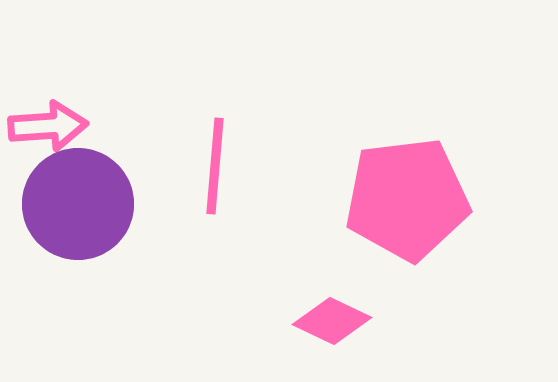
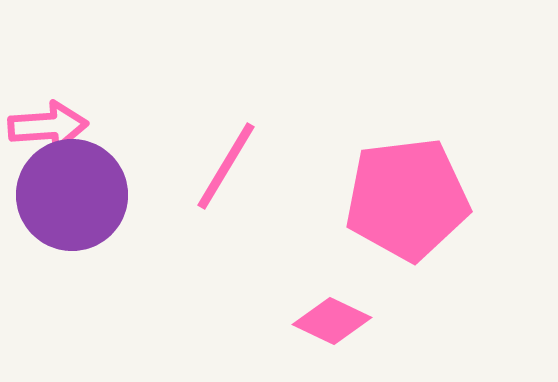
pink line: moved 11 px right; rotated 26 degrees clockwise
purple circle: moved 6 px left, 9 px up
